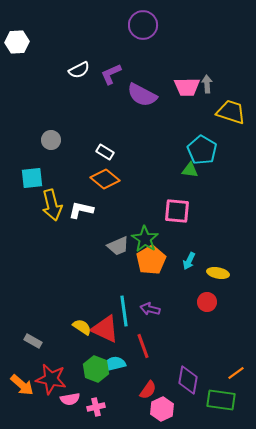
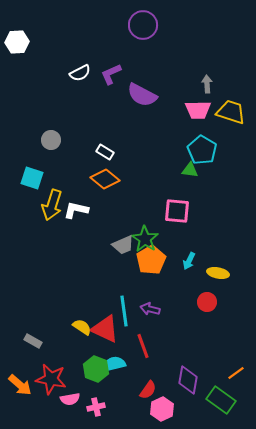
white semicircle: moved 1 px right, 3 px down
pink trapezoid: moved 11 px right, 23 px down
cyan square: rotated 25 degrees clockwise
yellow arrow: rotated 32 degrees clockwise
white L-shape: moved 5 px left
gray trapezoid: moved 5 px right, 1 px up
orange arrow: moved 2 px left
green rectangle: rotated 28 degrees clockwise
